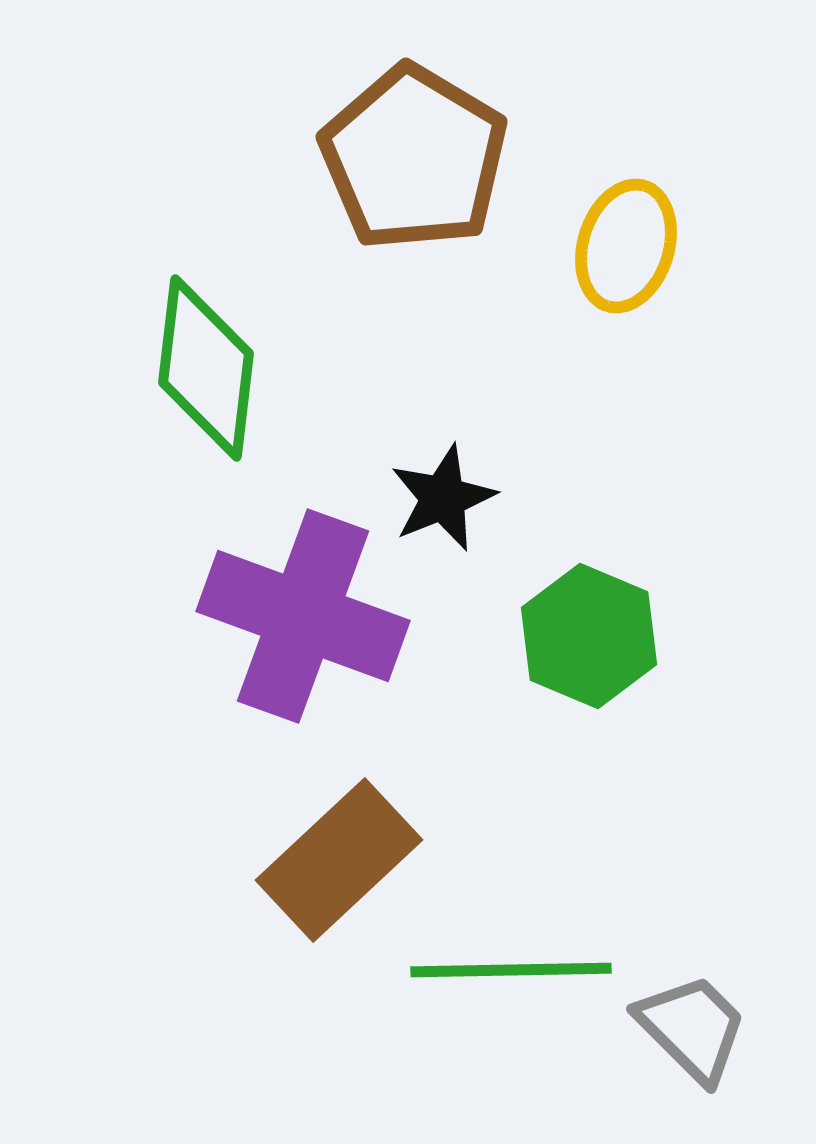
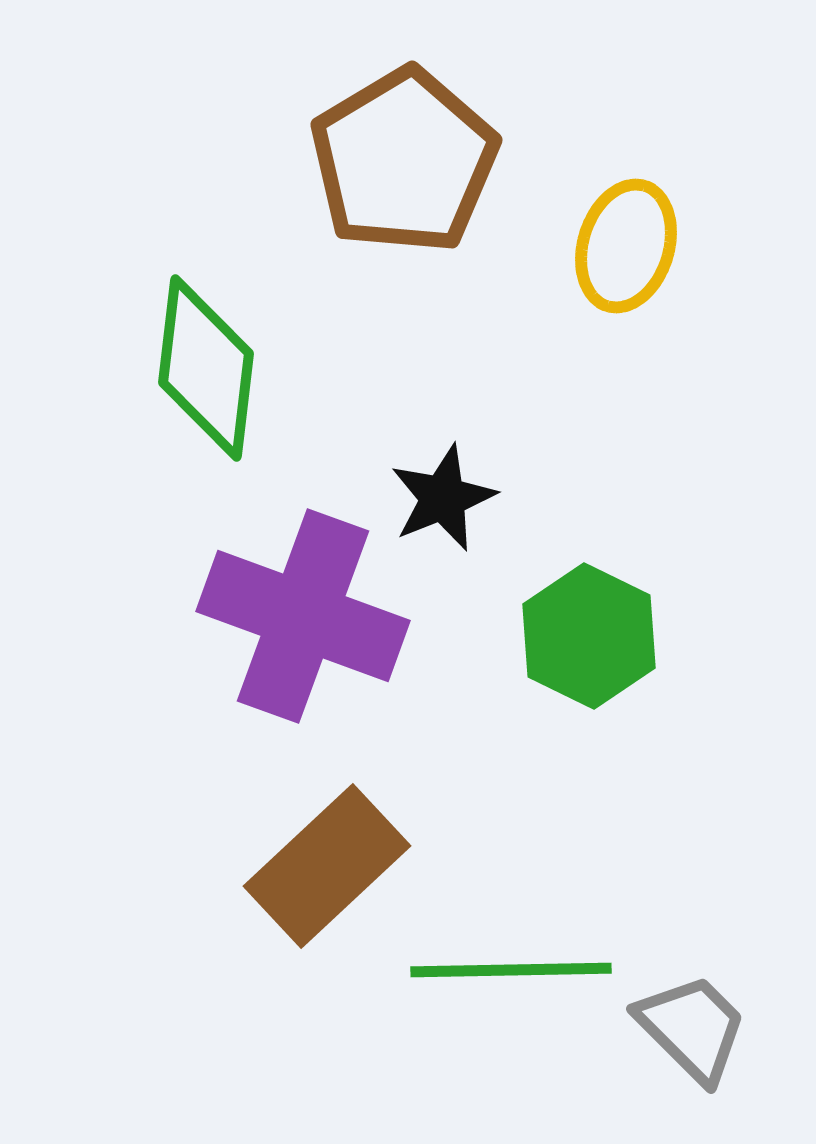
brown pentagon: moved 10 px left, 3 px down; rotated 10 degrees clockwise
green hexagon: rotated 3 degrees clockwise
brown rectangle: moved 12 px left, 6 px down
